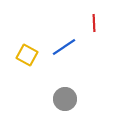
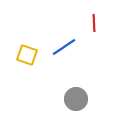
yellow square: rotated 10 degrees counterclockwise
gray circle: moved 11 px right
